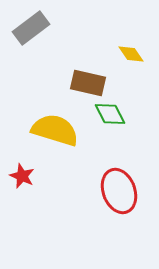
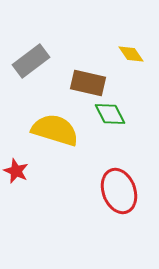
gray rectangle: moved 33 px down
red star: moved 6 px left, 5 px up
